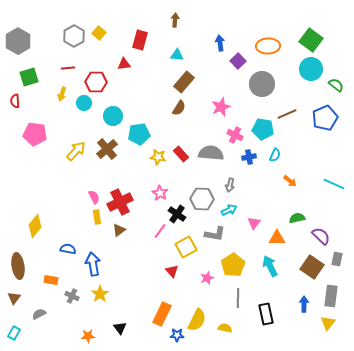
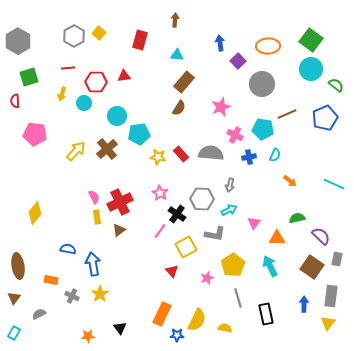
red triangle at (124, 64): moved 12 px down
cyan circle at (113, 116): moved 4 px right
yellow diamond at (35, 226): moved 13 px up
gray line at (238, 298): rotated 18 degrees counterclockwise
